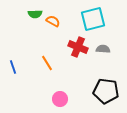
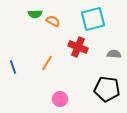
gray semicircle: moved 11 px right, 5 px down
orange line: rotated 63 degrees clockwise
black pentagon: moved 1 px right, 2 px up
